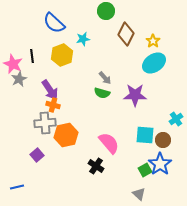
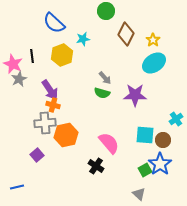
yellow star: moved 1 px up
